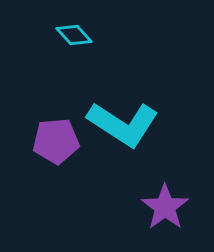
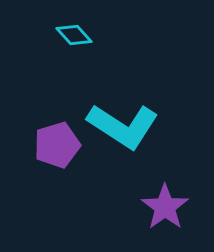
cyan L-shape: moved 2 px down
purple pentagon: moved 1 px right, 4 px down; rotated 12 degrees counterclockwise
